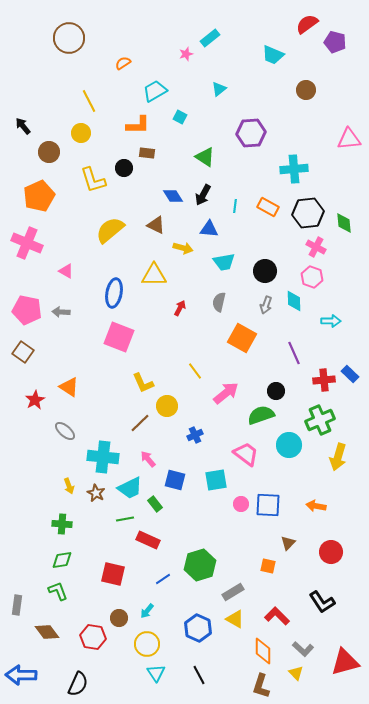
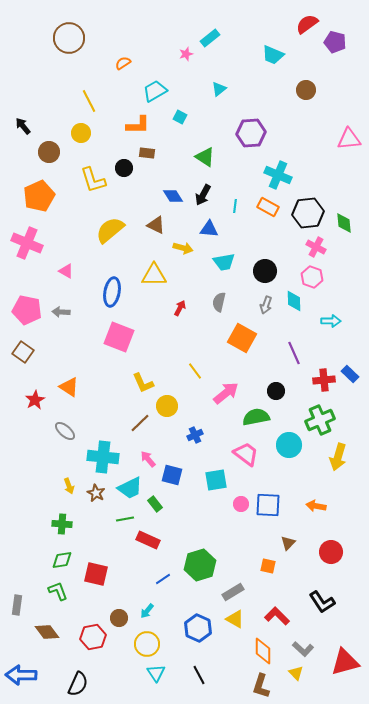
cyan cross at (294, 169): moved 16 px left, 6 px down; rotated 28 degrees clockwise
blue ellipse at (114, 293): moved 2 px left, 1 px up
green semicircle at (261, 415): moved 5 px left, 2 px down; rotated 8 degrees clockwise
blue square at (175, 480): moved 3 px left, 5 px up
red square at (113, 574): moved 17 px left
red hexagon at (93, 637): rotated 20 degrees counterclockwise
